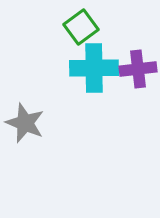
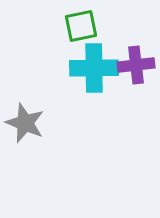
green square: moved 1 px up; rotated 24 degrees clockwise
purple cross: moved 2 px left, 4 px up
